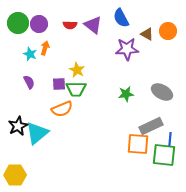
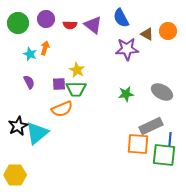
purple circle: moved 7 px right, 5 px up
